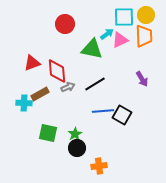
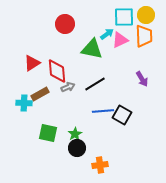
red triangle: rotated 12 degrees counterclockwise
orange cross: moved 1 px right, 1 px up
